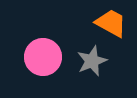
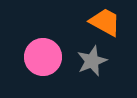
orange trapezoid: moved 6 px left, 1 px up
